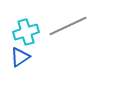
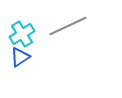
cyan cross: moved 4 px left, 2 px down; rotated 15 degrees counterclockwise
